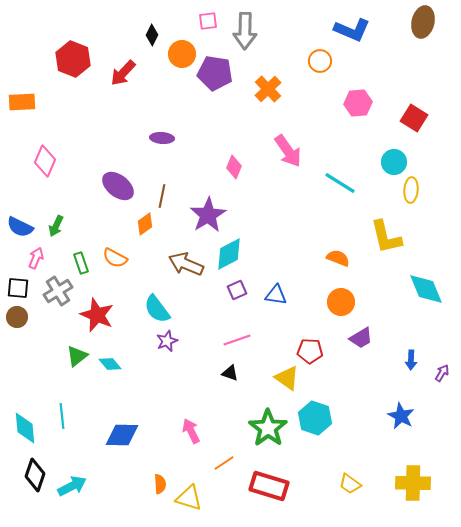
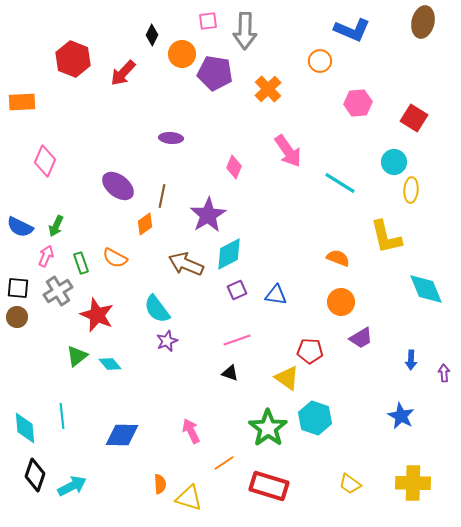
purple ellipse at (162, 138): moved 9 px right
pink arrow at (36, 258): moved 10 px right, 2 px up
purple arrow at (442, 373): moved 2 px right; rotated 36 degrees counterclockwise
